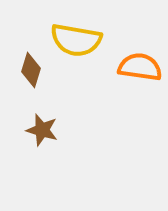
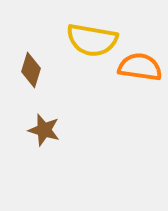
yellow semicircle: moved 16 px right
brown star: moved 2 px right
